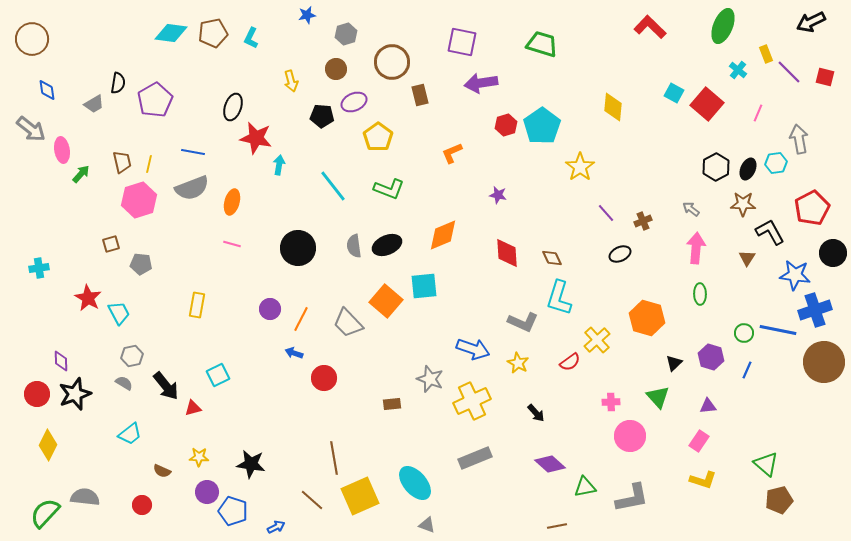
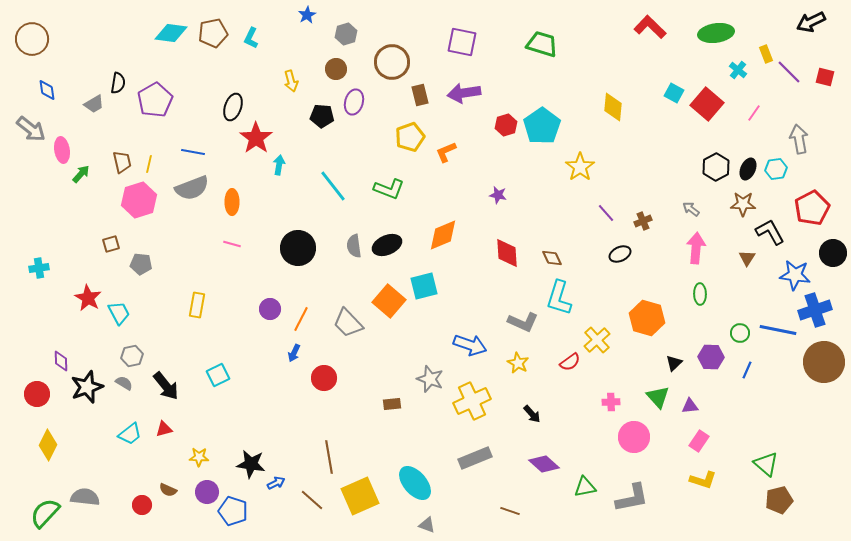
blue star at (307, 15): rotated 18 degrees counterclockwise
green ellipse at (723, 26): moved 7 px left, 7 px down; rotated 60 degrees clockwise
purple arrow at (481, 83): moved 17 px left, 10 px down
purple ellipse at (354, 102): rotated 50 degrees counterclockwise
pink line at (758, 113): moved 4 px left; rotated 12 degrees clockwise
yellow pentagon at (378, 137): moved 32 px right; rotated 16 degrees clockwise
red star at (256, 138): rotated 24 degrees clockwise
orange L-shape at (452, 153): moved 6 px left, 1 px up
cyan hexagon at (776, 163): moved 6 px down
orange ellipse at (232, 202): rotated 15 degrees counterclockwise
cyan square at (424, 286): rotated 8 degrees counterclockwise
orange square at (386, 301): moved 3 px right
green circle at (744, 333): moved 4 px left
blue arrow at (473, 349): moved 3 px left, 4 px up
blue arrow at (294, 353): rotated 84 degrees counterclockwise
purple hexagon at (711, 357): rotated 15 degrees counterclockwise
black star at (75, 394): moved 12 px right, 7 px up
purple triangle at (708, 406): moved 18 px left
red triangle at (193, 408): moved 29 px left, 21 px down
black arrow at (536, 413): moved 4 px left, 1 px down
pink circle at (630, 436): moved 4 px right, 1 px down
brown line at (334, 458): moved 5 px left, 1 px up
purple diamond at (550, 464): moved 6 px left
brown semicircle at (162, 471): moved 6 px right, 19 px down
brown line at (557, 526): moved 47 px left, 15 px up; rotated 30 degrees clockwise
blue arrow at (276, 527): moved 44 px up
